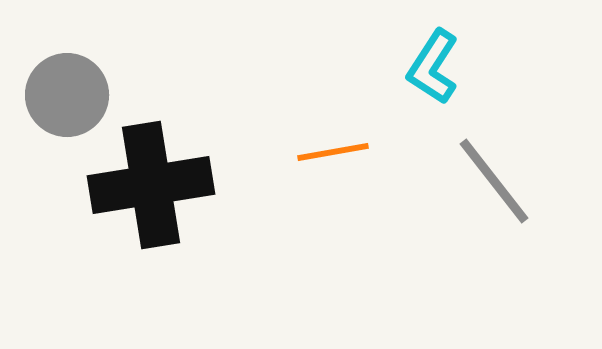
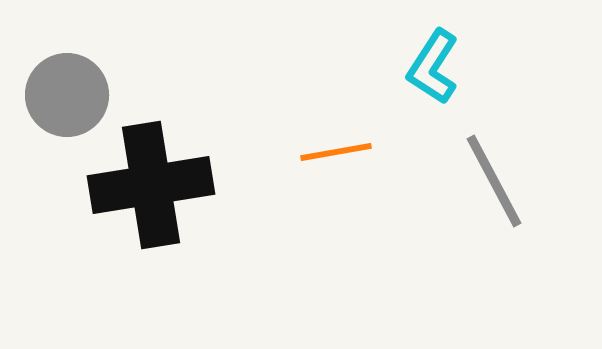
orange line: moved 3 px right
gray line: rotated 10 degrees clockwise
